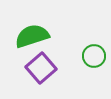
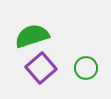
green circle: moved 8 px left, 12 px down
